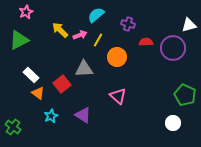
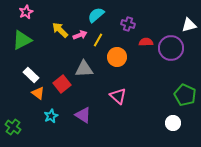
green triangle: moved 3 px right
purple circle: moved 2 px left
